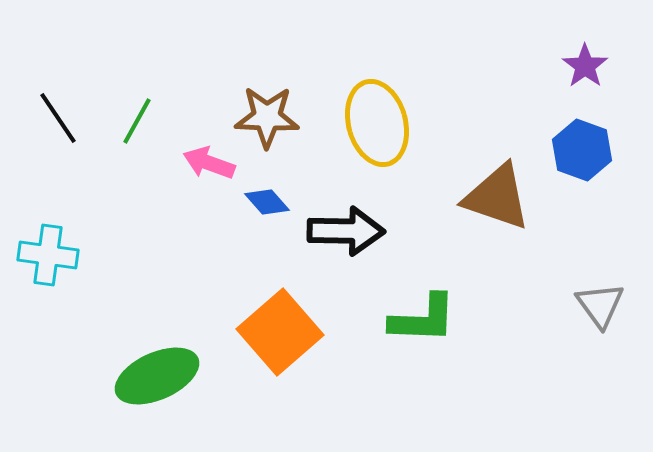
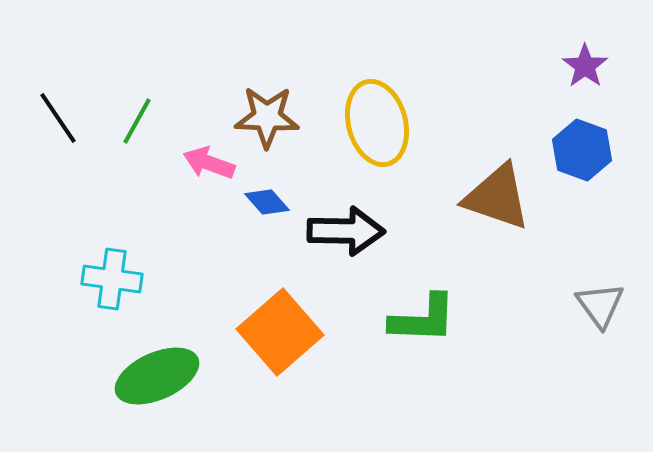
cyan cross: moved 64 px right, 24 px down
